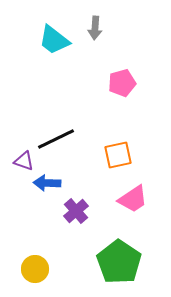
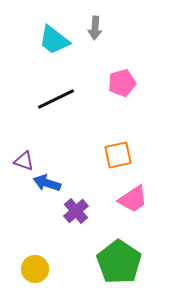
black line: moved 40 px up
blue arrow: rotated 16 degrees clockwise
